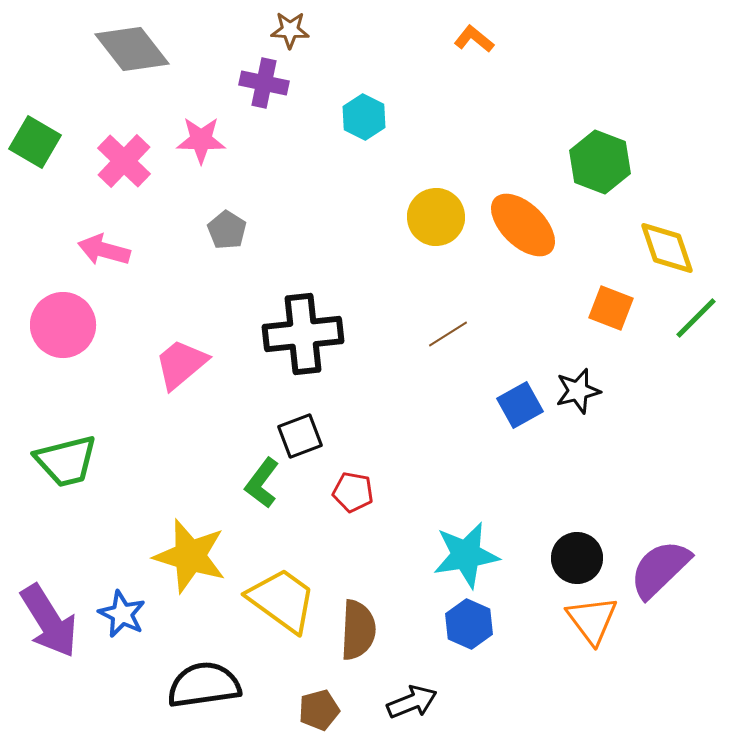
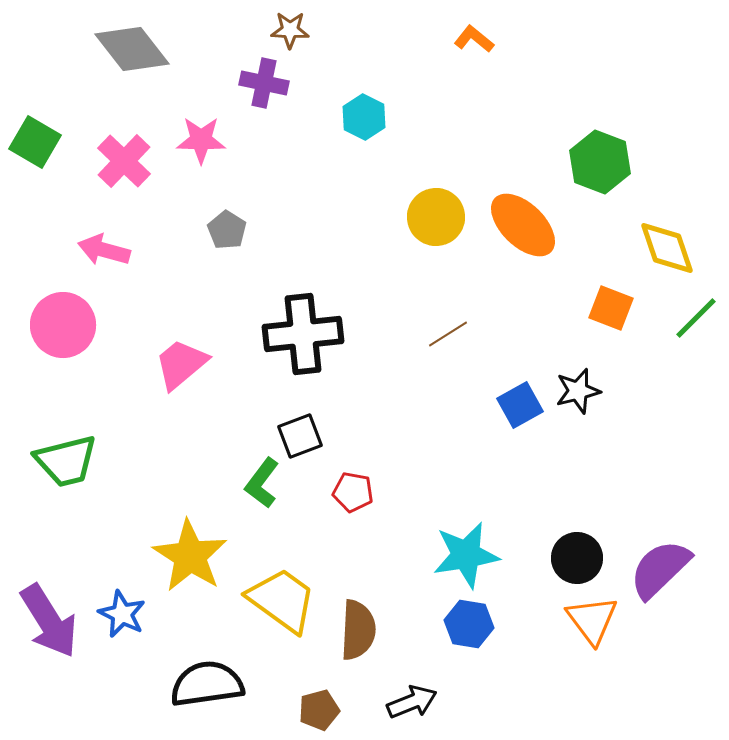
yellow star: rotated 16 degrees clockwise
blue hexagon: rotated 15 degrees counterclockwise
black semicircle: moved 3 px right, 1 px up
